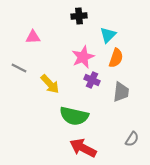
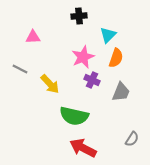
gray line: moved 1 px right, 1 px down
gray trapezoid: rotated 15 degrees clockwise
